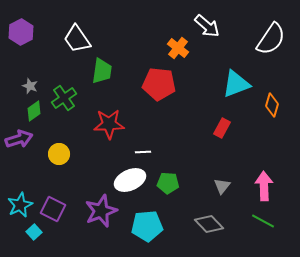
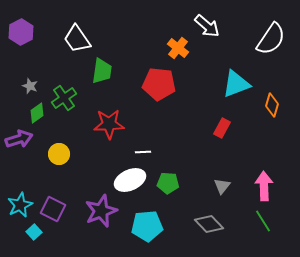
green diamond: moved 3 px right, 2 px down
green line: rotated 30 degrees clockwise
